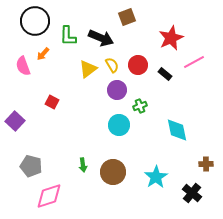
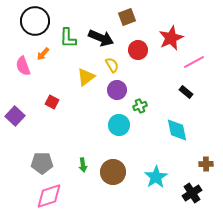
green L-shape: moved 2 px down
red circle: moved 15 px up
yellow triangle: moved 2 px left, 8 px down
black rectangle: moved 21 px right, 18 px down
purple square: moved 5 px up
gray pentagon: moved 11 px right, 3 px up; rotated 15 degrees counterclockwise
black cross: rotated 18 degrees clockwise
